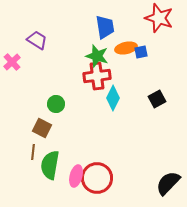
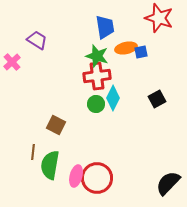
green circle: moved 40 px right
brown square: moved 14 px right, 3 px up
